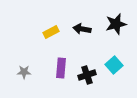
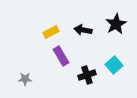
black star: rotated 15 degrees counterclockwise
black arrow: moved 1 px right, 1 px down
purple rectangle: moved 12 px up; rotated 36 degrees counterclockwise
gray star: moved 1 px right, 7 px down
